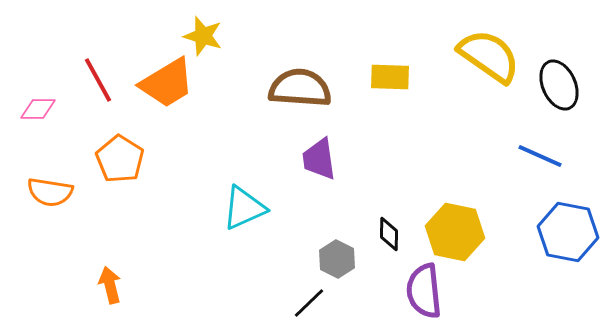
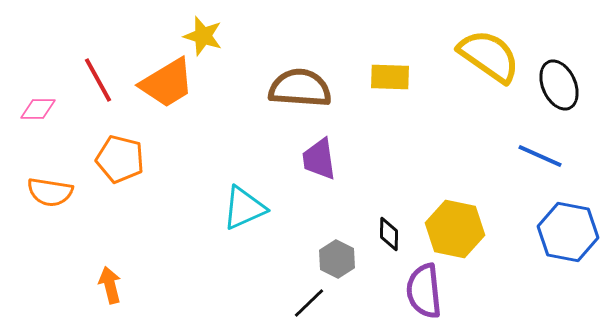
orange pentagon: rotated 18 degrees counterclockwise
yellow hexagon: moved 3 px up
